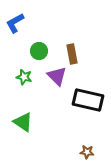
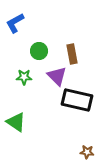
green star: rotated 14 degrees counterclockwise
black rectangle: moved 11 px left
green triangle: moved 7 px left
